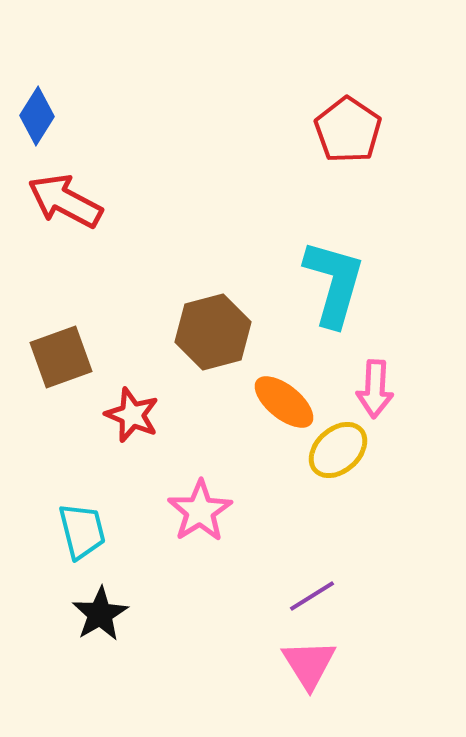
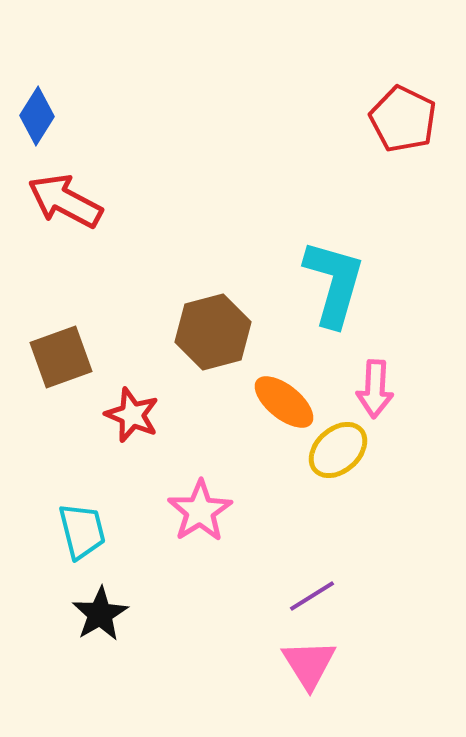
red pentagon: moved 55 px right, 11 px up; rotated 8 degrees counterclockwise
